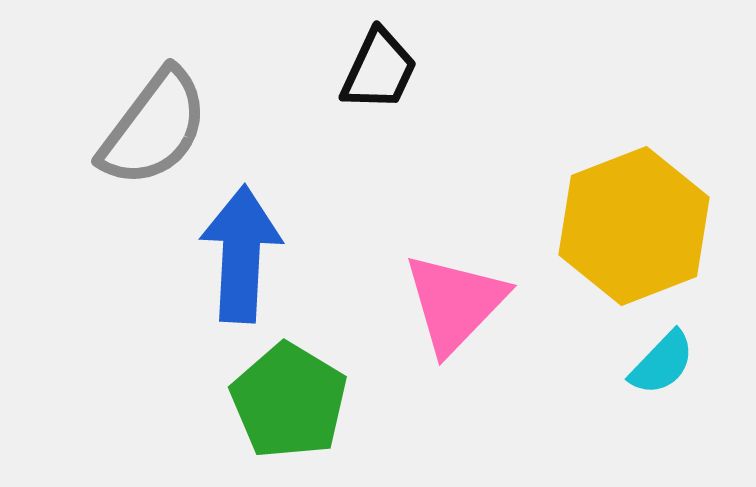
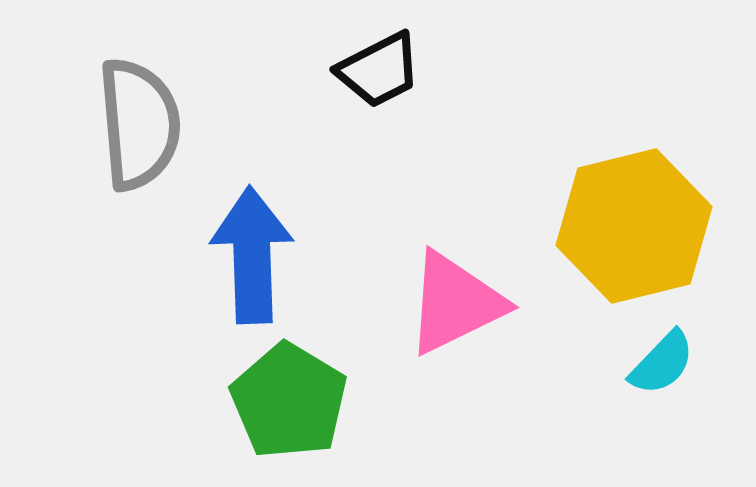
black trapezoid: rotated 38 degrees clockwise
gray semicircle: moved 15 px left, 4 px up; rotated 42 degrees counterclockwise
yellow hexagon: rotated 7 degrees clockwise
blue arrow: moved 11 px right, 1 px down; rotated 5 degrees counterclockwise
pink triangle: rotated 20 degrees clockwise
